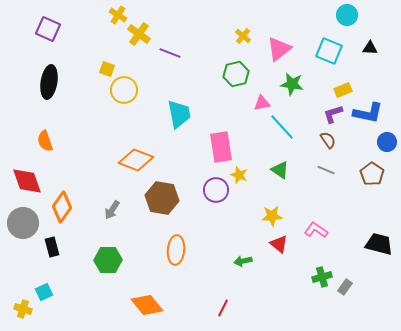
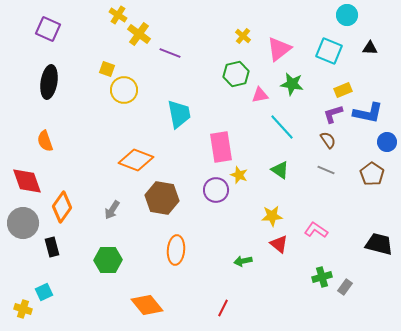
pink triangle at (262, 103): moved 2 px left, 8 px up
